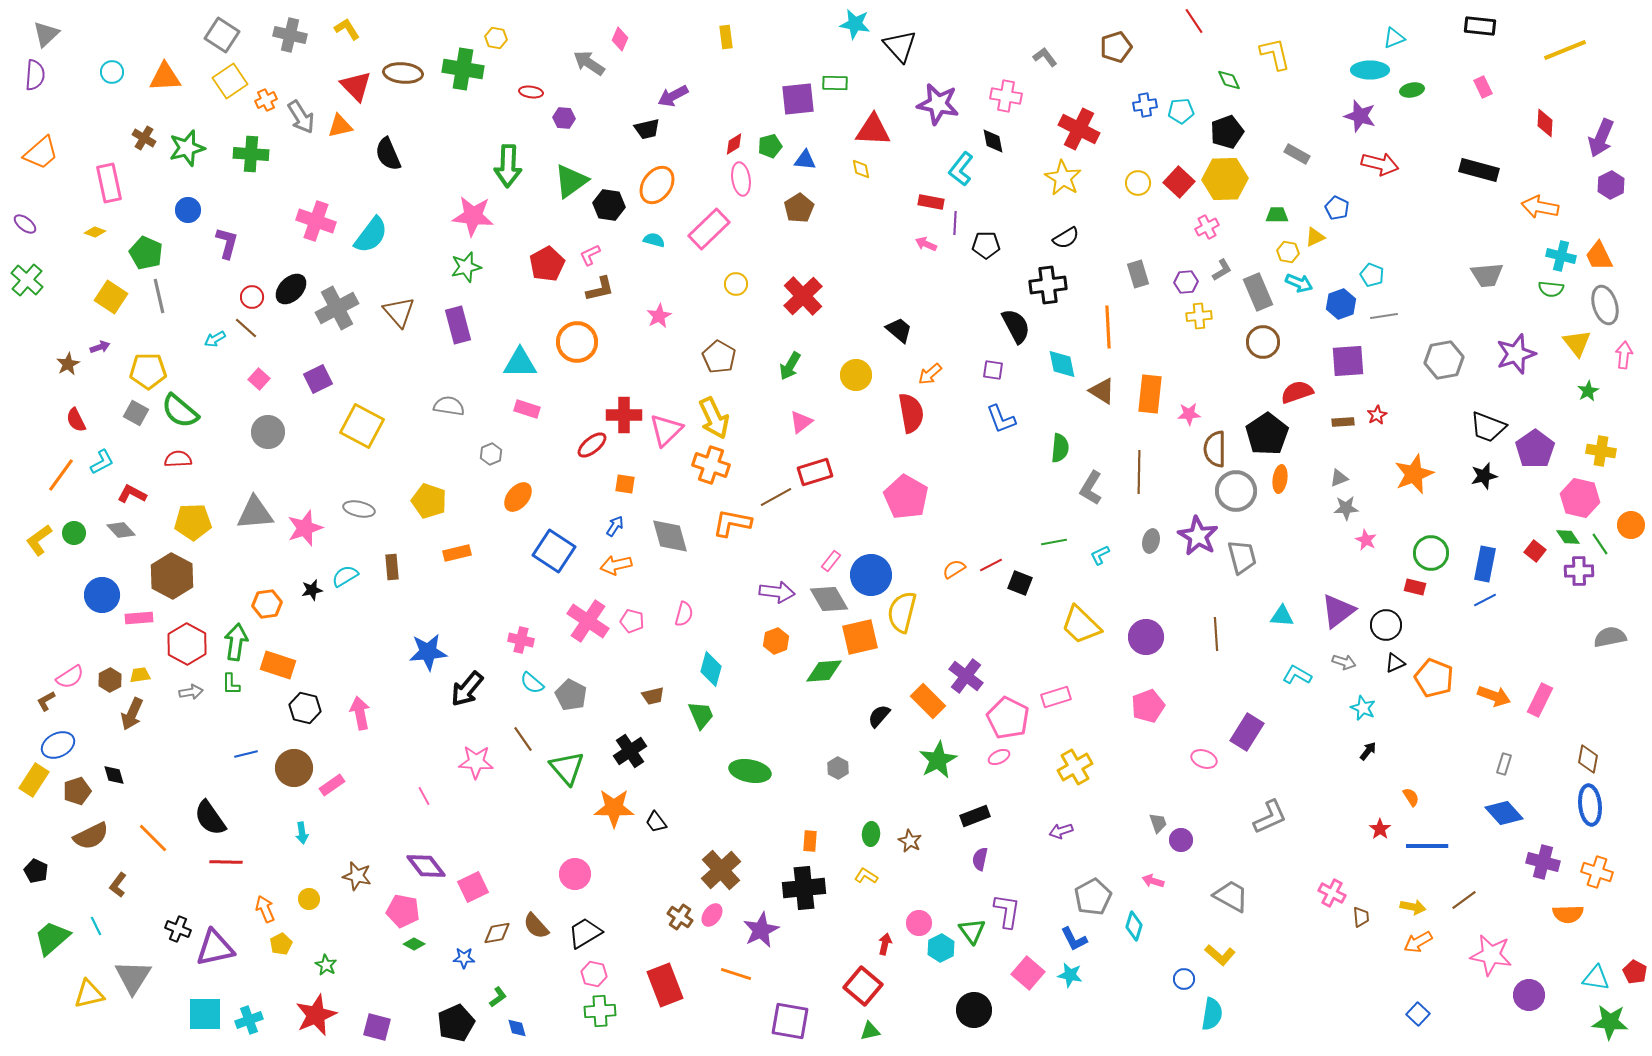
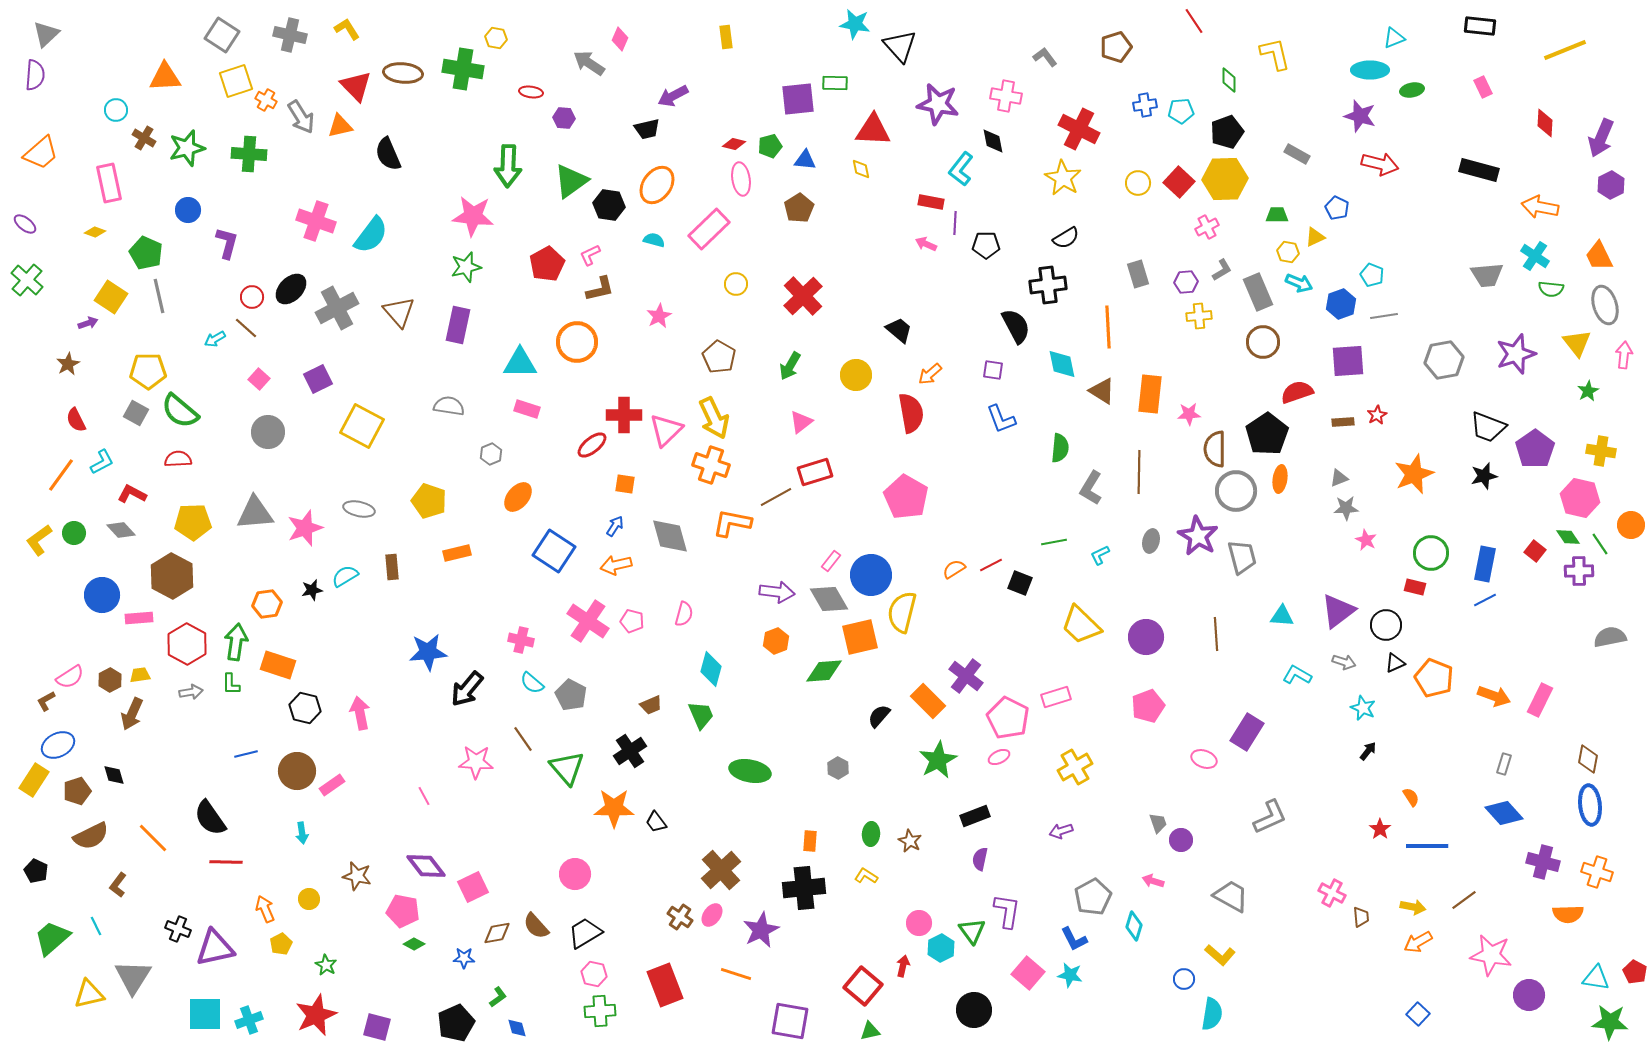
cyan circle at (112, 72): moved 4 px right, 38 px down
green diamond at (1229, 80): rotated 25 degrees clockwise
yellow square at (230, 81): moved 6 px right; rotated 16 degrees clockwise
orange cross at (266, 100): rotated 35 degrees counterclockwise
red diamond at (734, 144): rotated 45 degrees clockwise
green cross at (251, 154): moved 2 px left
cyan cross at (1561, 256): moved 26 px left; rotated 20 degrees clockwise
purple rectangle at (458, 325): rotated 27 degrees clockwise
purple arrow at (100, 347): moved 12 px left, 24 px up
brown trapezoid at (653, 696): moved 2 px left, 9 px down; rotated 10 degrees counterclockwise
brown circle at (294, 768): moved 3 px right, 3 px down
red arrow at (885, 944): moved 18 px right, 22 px down
